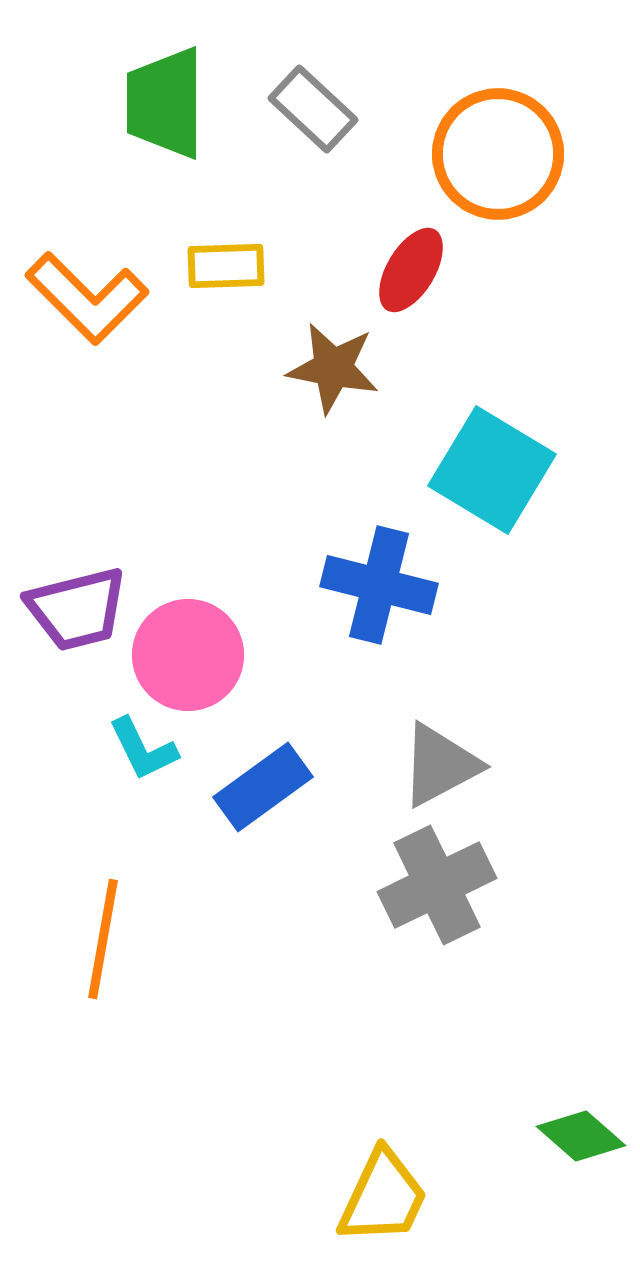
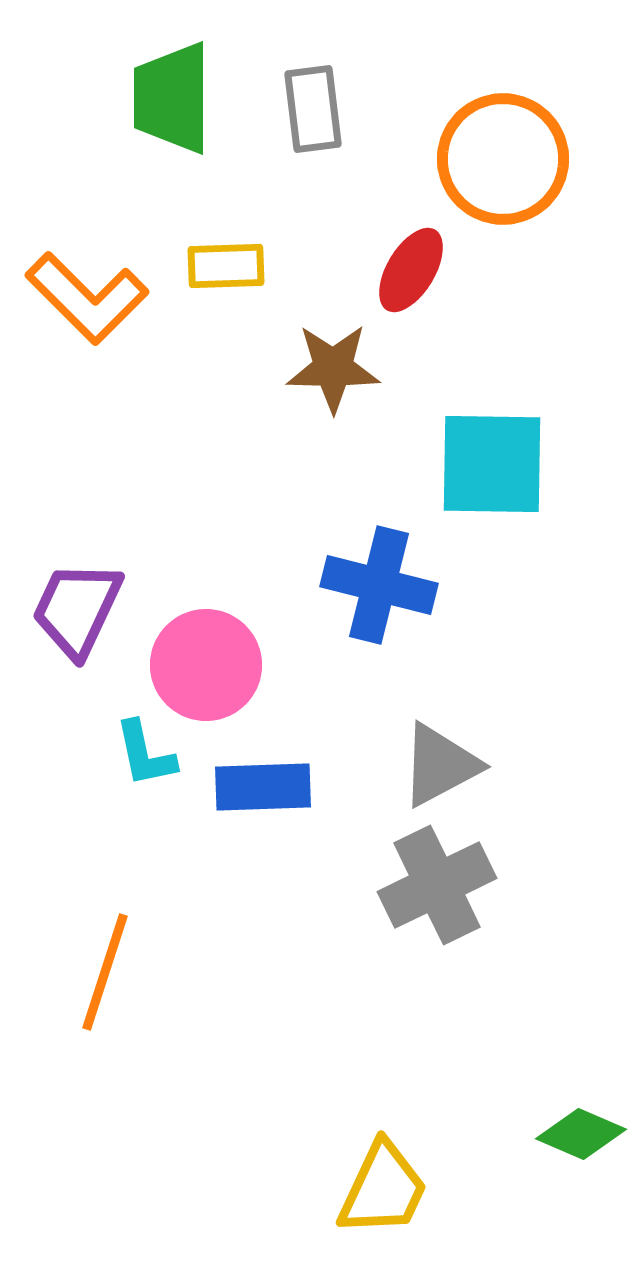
green trapezoid: moved 7 px right, 5 px up
gray rectangle: rotated 40 degrees clockwise
orange circle: moved 5 px right, 5 px down
brown star: rotated 10 degrees counterclockwise
cyan square: moved 6 px up; rotated 30 degrees counterclockwise
purple trapezoid: rotated 129 degrees clockwise
pink circle: moved 18 px right, 10 px down
cyan L-shape: moved 2 px right, 5 px down; rotated 14 degrees clockwise
blue rectangle: rotated 34 degrees clockwise
orange line: moved 2 px right, 33 px down; rotated 8 degrees clockwise
green diamond: moved 2 px up; rotated 18 degrees counterclockwise
yellow trapezoid: moved 8 px up
